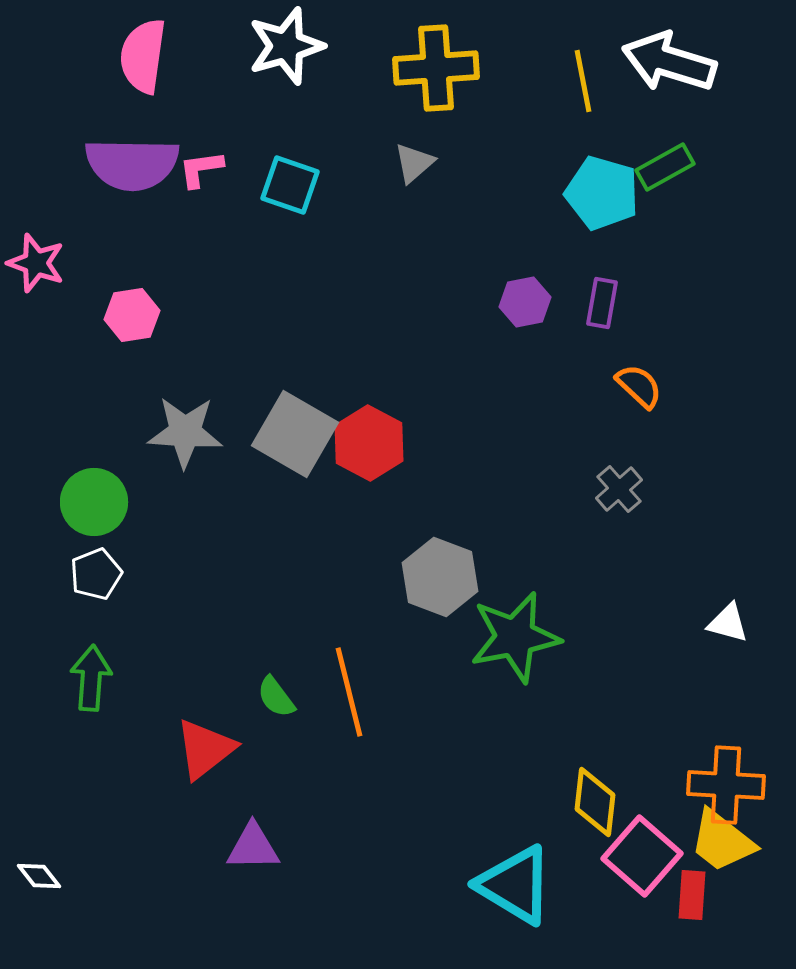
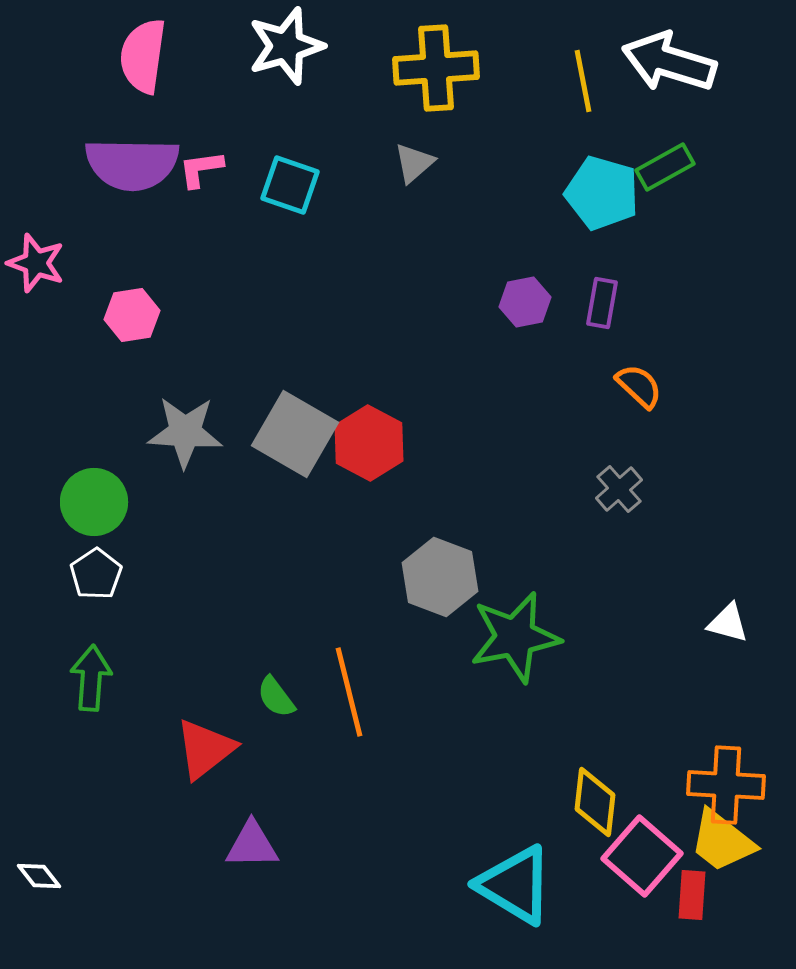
white pentagon: rotated 12 degrees counterclockwise
purple triangle: moved 1 px left, 2 px up
